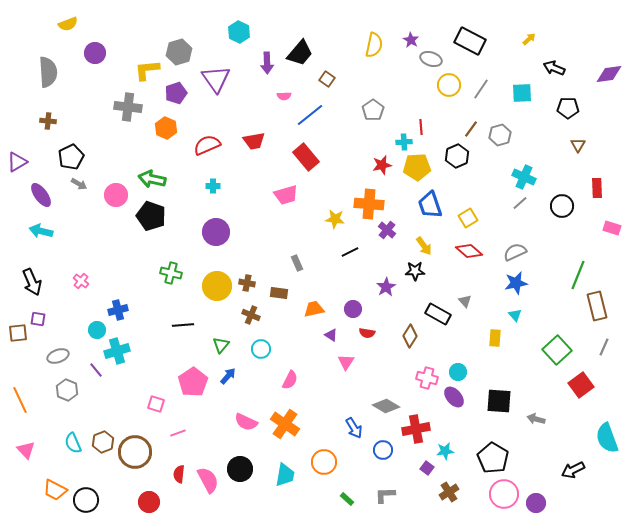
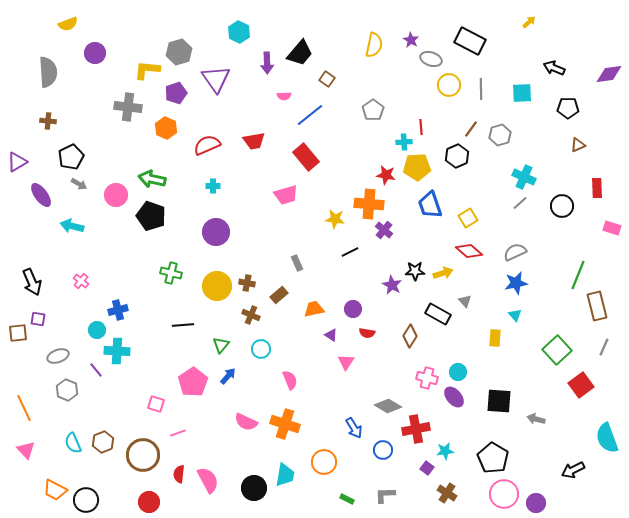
yellow arrow at (529, 39): moved 17 px up
yellow L-shape at (147, 70): rotated 12 degrees clockwise
gray line at (481, 89): rotated 35 degrees counterclockwise
brown triangle at (578, 145): rotated 35 degrees clockwise
red star at (382, 165): moved 4 px right, 10 px down; rotated 24 degrees clockwise
purple cross at (387, 230): moved 3 px left
cyan arrow at (41, 231): moved 31 px right, 5 px up
yellow arrow at (424, 246): moved 19 px right, 27 px down; rotated 72 degrees counterclockwise
purple star at (386, 287): moved 6 px right, 2 px up; rotated 12 degrees counterclockwise
brown rectangle at (279, 293): moved 2 px down; rotated 48 degrees counterclockwise
cyan cross at (117, 351): rotated 20 degrees clockwise
pink semicircle at (290, 380): rotated 48 degrees counterclockwise
orange line at (20, 400): moved 4 px right, 8 px down
gray diamond at (386, 406): moved 2 px right
orange cross at (285, 424): rotated 16 degrees counterclockwise
brown circle at (135, 452): moved 8 px right, 3 px down
black circle at (240, 469): moved 14 px right, 19 px down
brown cross at (449, 492): moved 2 px left, 1 px down; rotated 24 degrees counterclockwise
green rectangle at (347, 499): rotated 16 degrees counterclockwise
